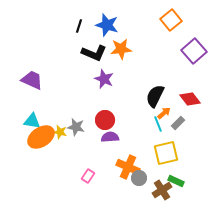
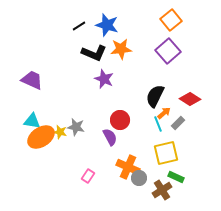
black line: rotated 40 degrees clockwise
purple square: moved 26 px left
red diamond: rotated 20 degrees counterclockwise
red circle: moved 15 px right
purple semicircle: rotated 66 degrees clockwise
green rectangle: moved 4 px up
